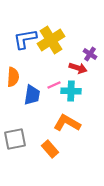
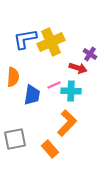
yellow cross: moved 2 px down; rotated 8 degrees clockwise
orange L-shape: rotated 104 degrees clockwise
